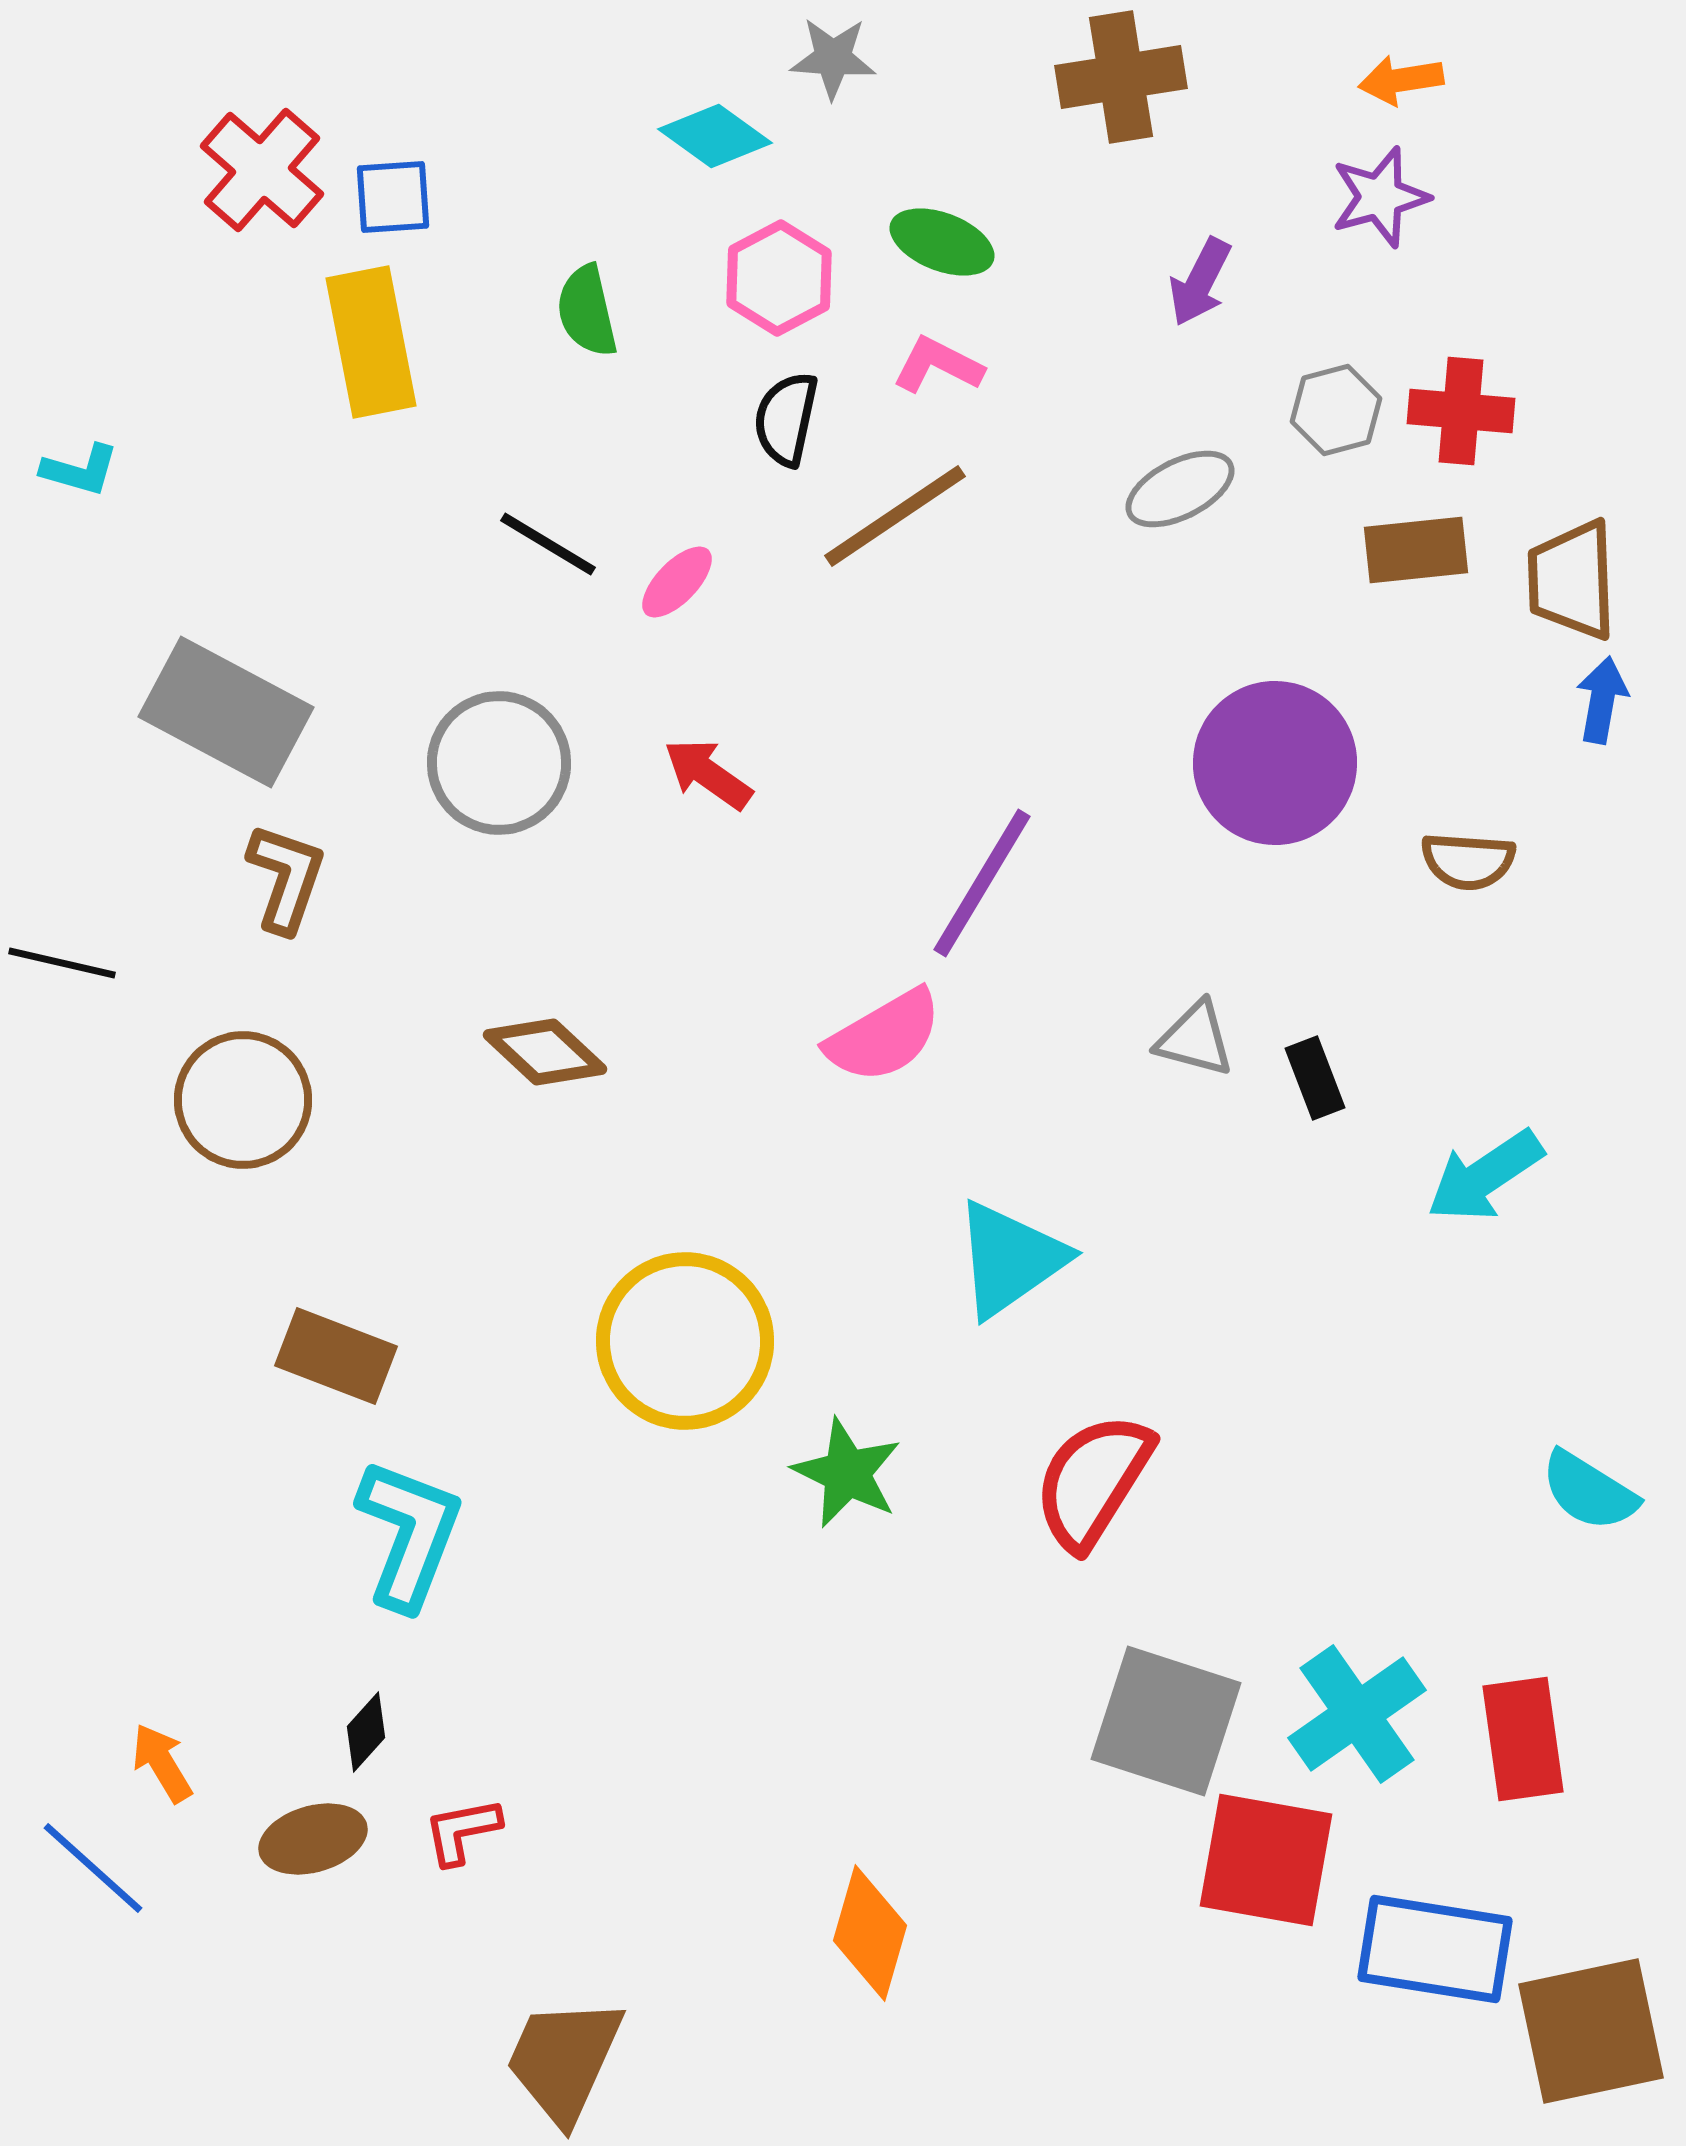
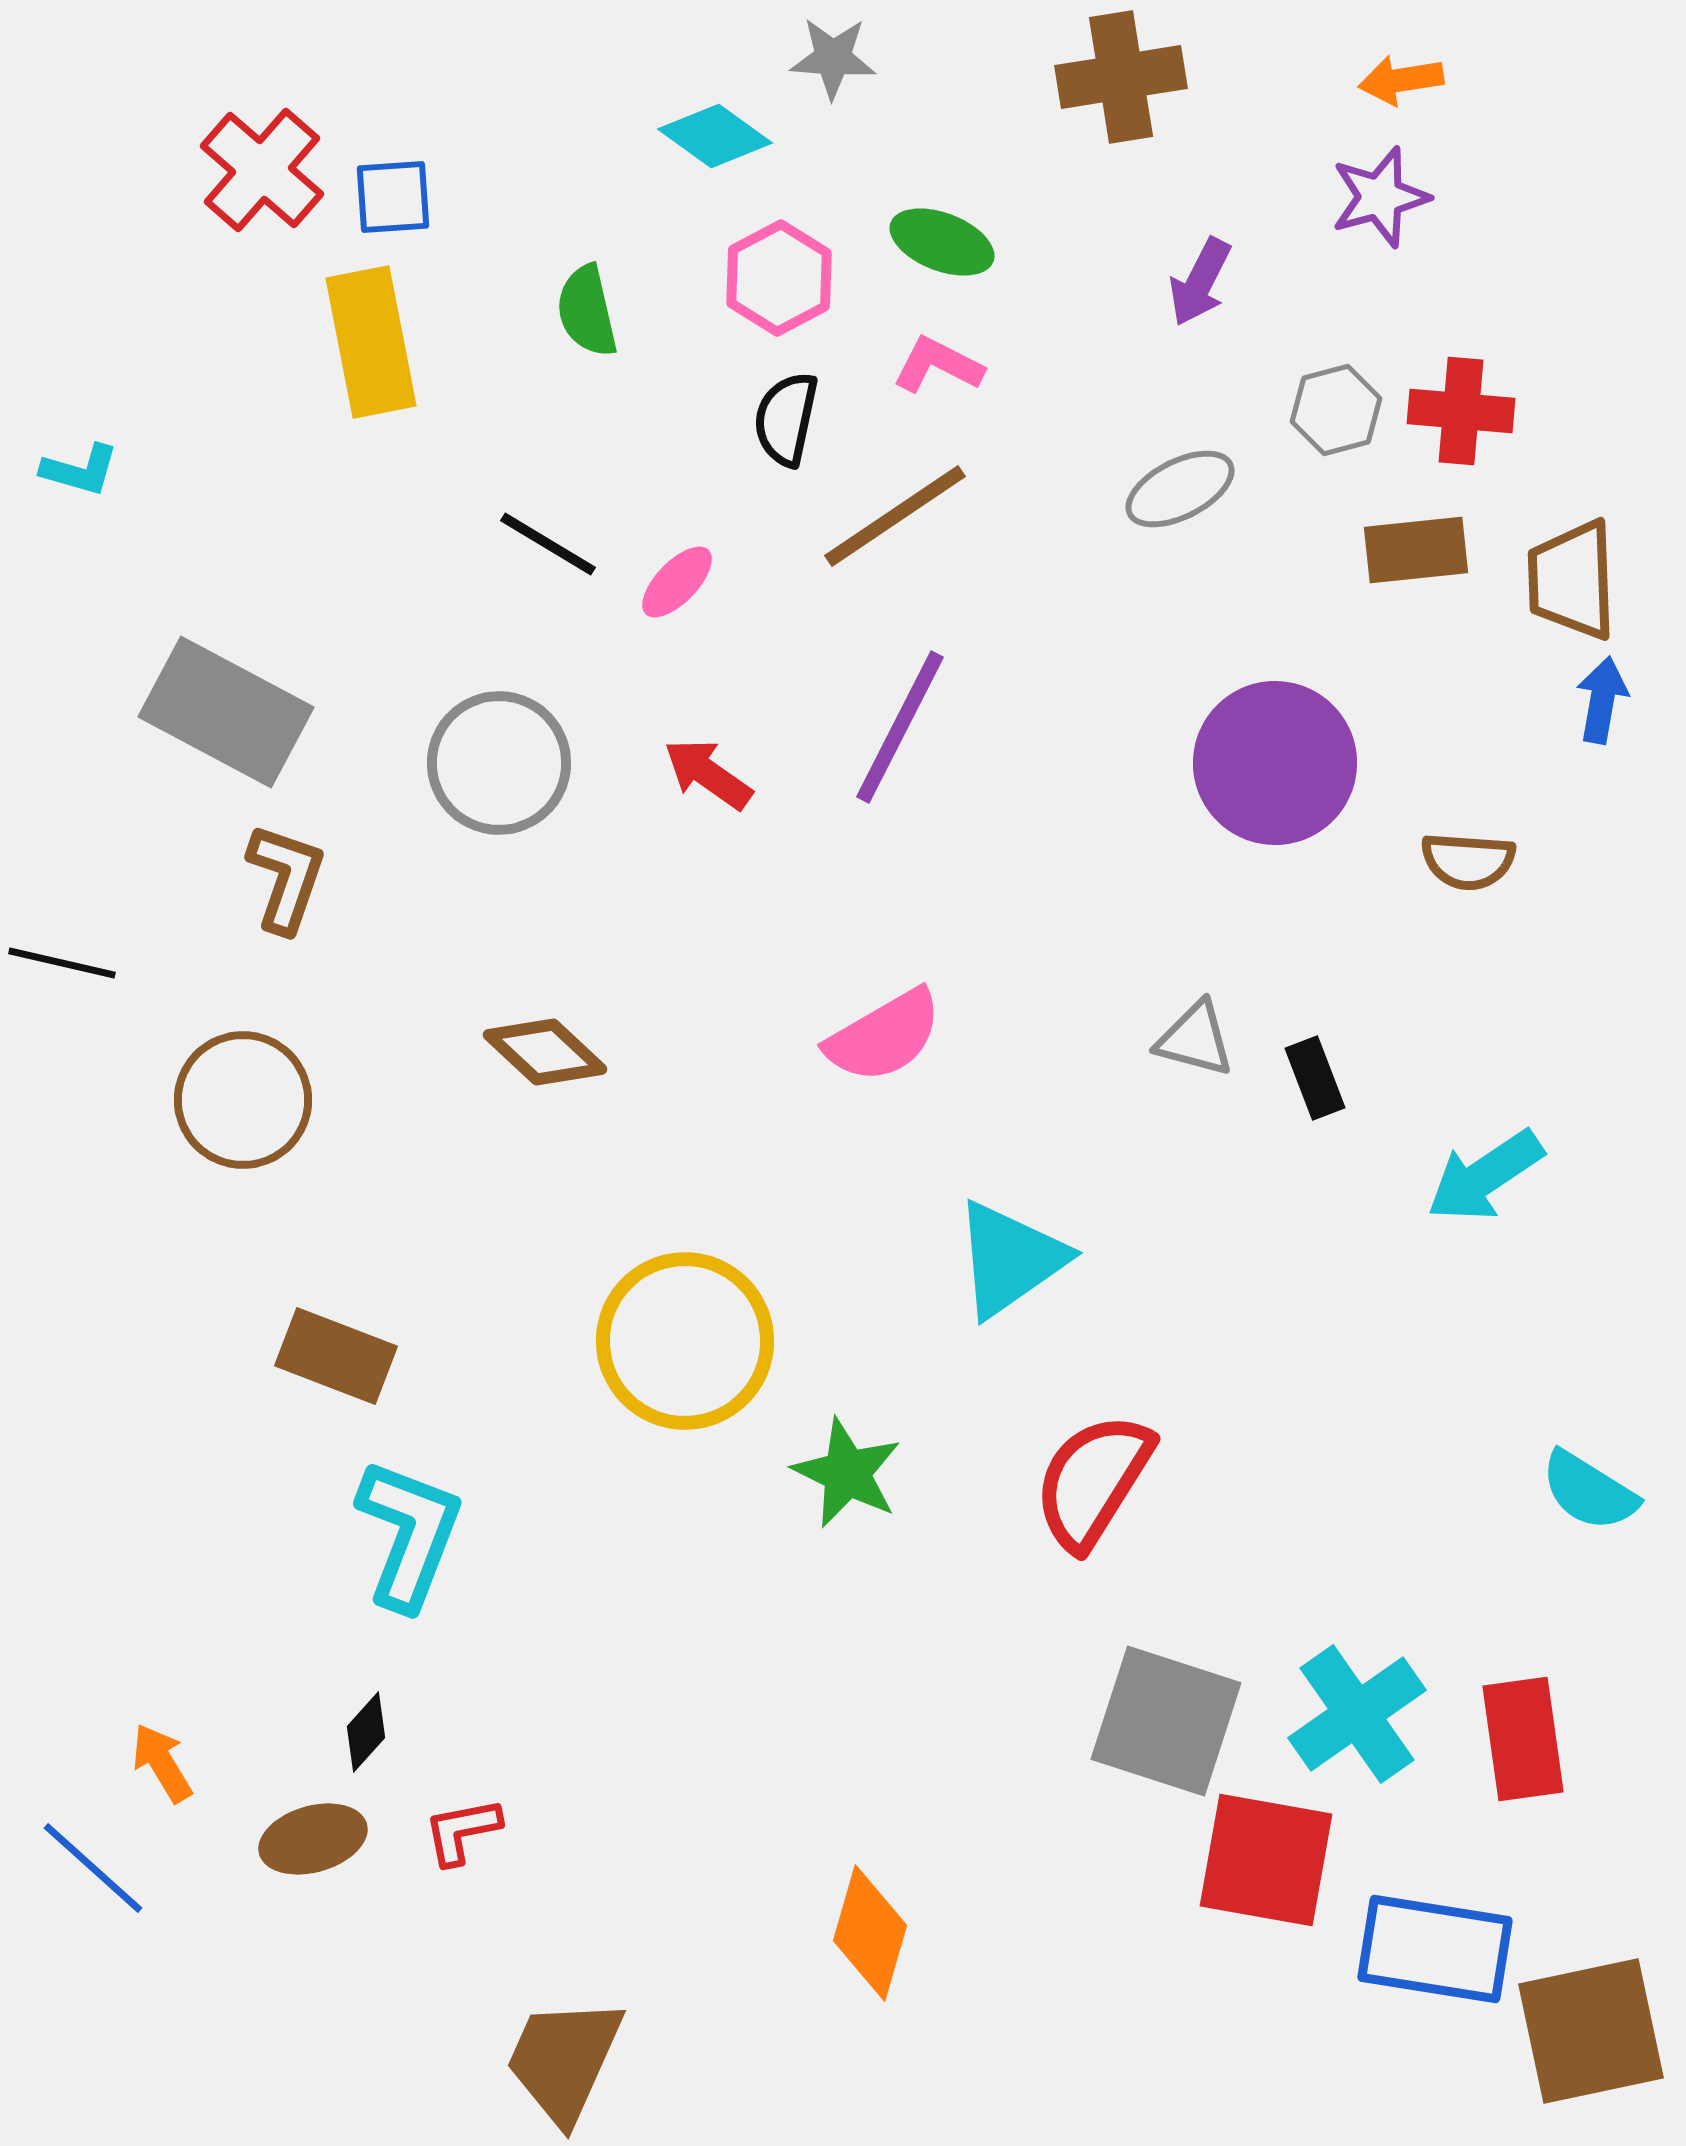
purple line at (982, 883): moved 82 px left, 156 px up; rotated 4 degrees counterclockwise
